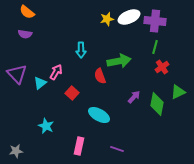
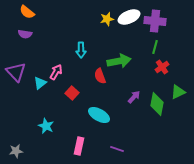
purple triangle: moved 1 px left, 2 px up
